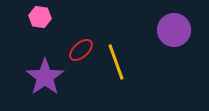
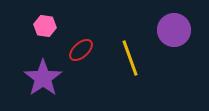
pink hexagon: moved 5 px right, 9 px down
yellow line: moved 14 px right, 4 px up
purple star: moved 2 px left, 1 px down
